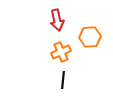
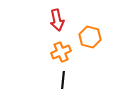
orange hexagon: rotated 20 degrees clockwise
